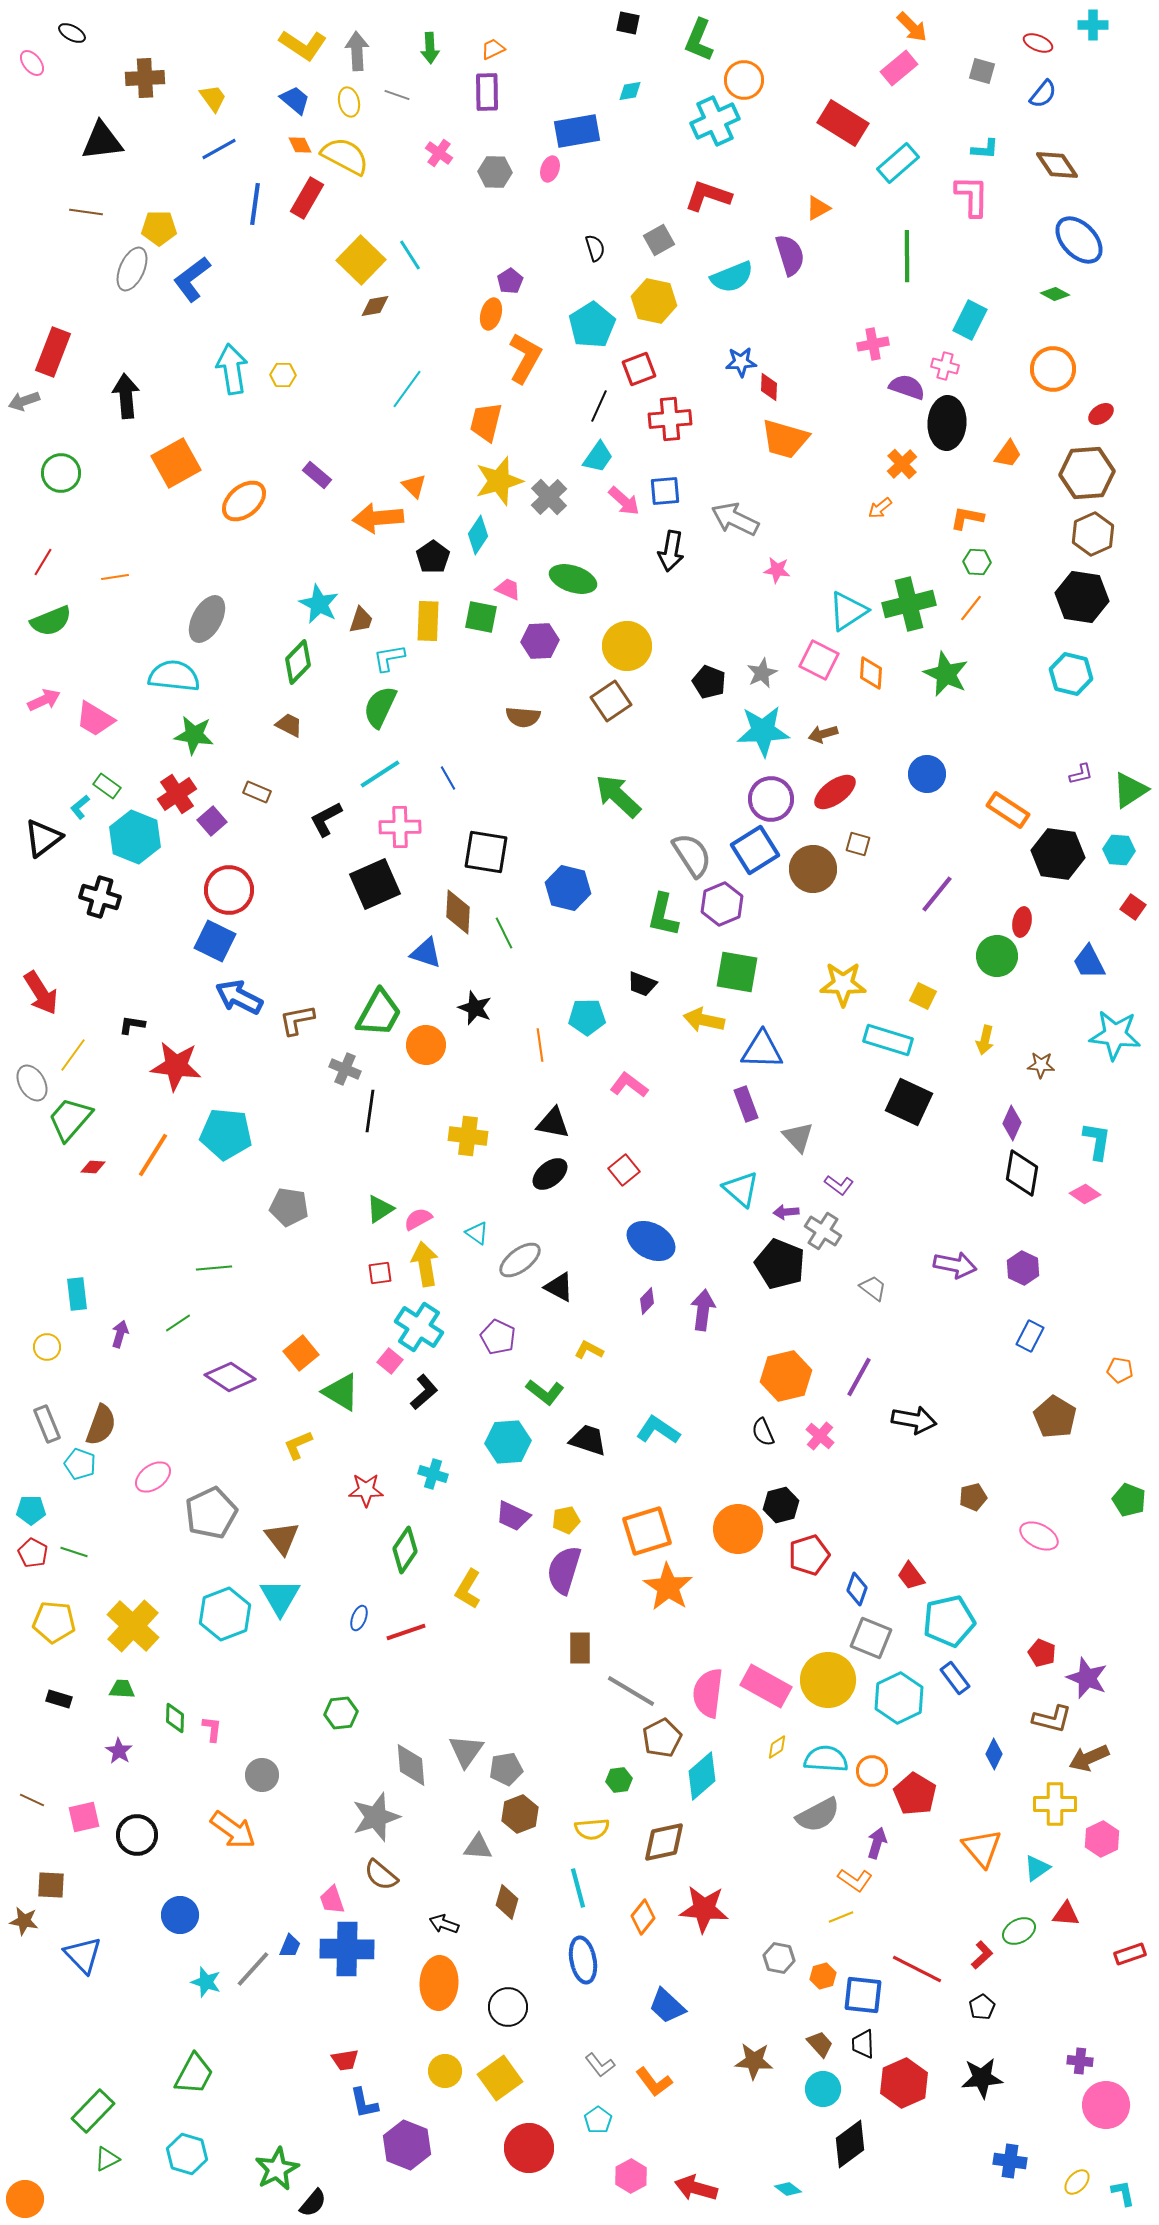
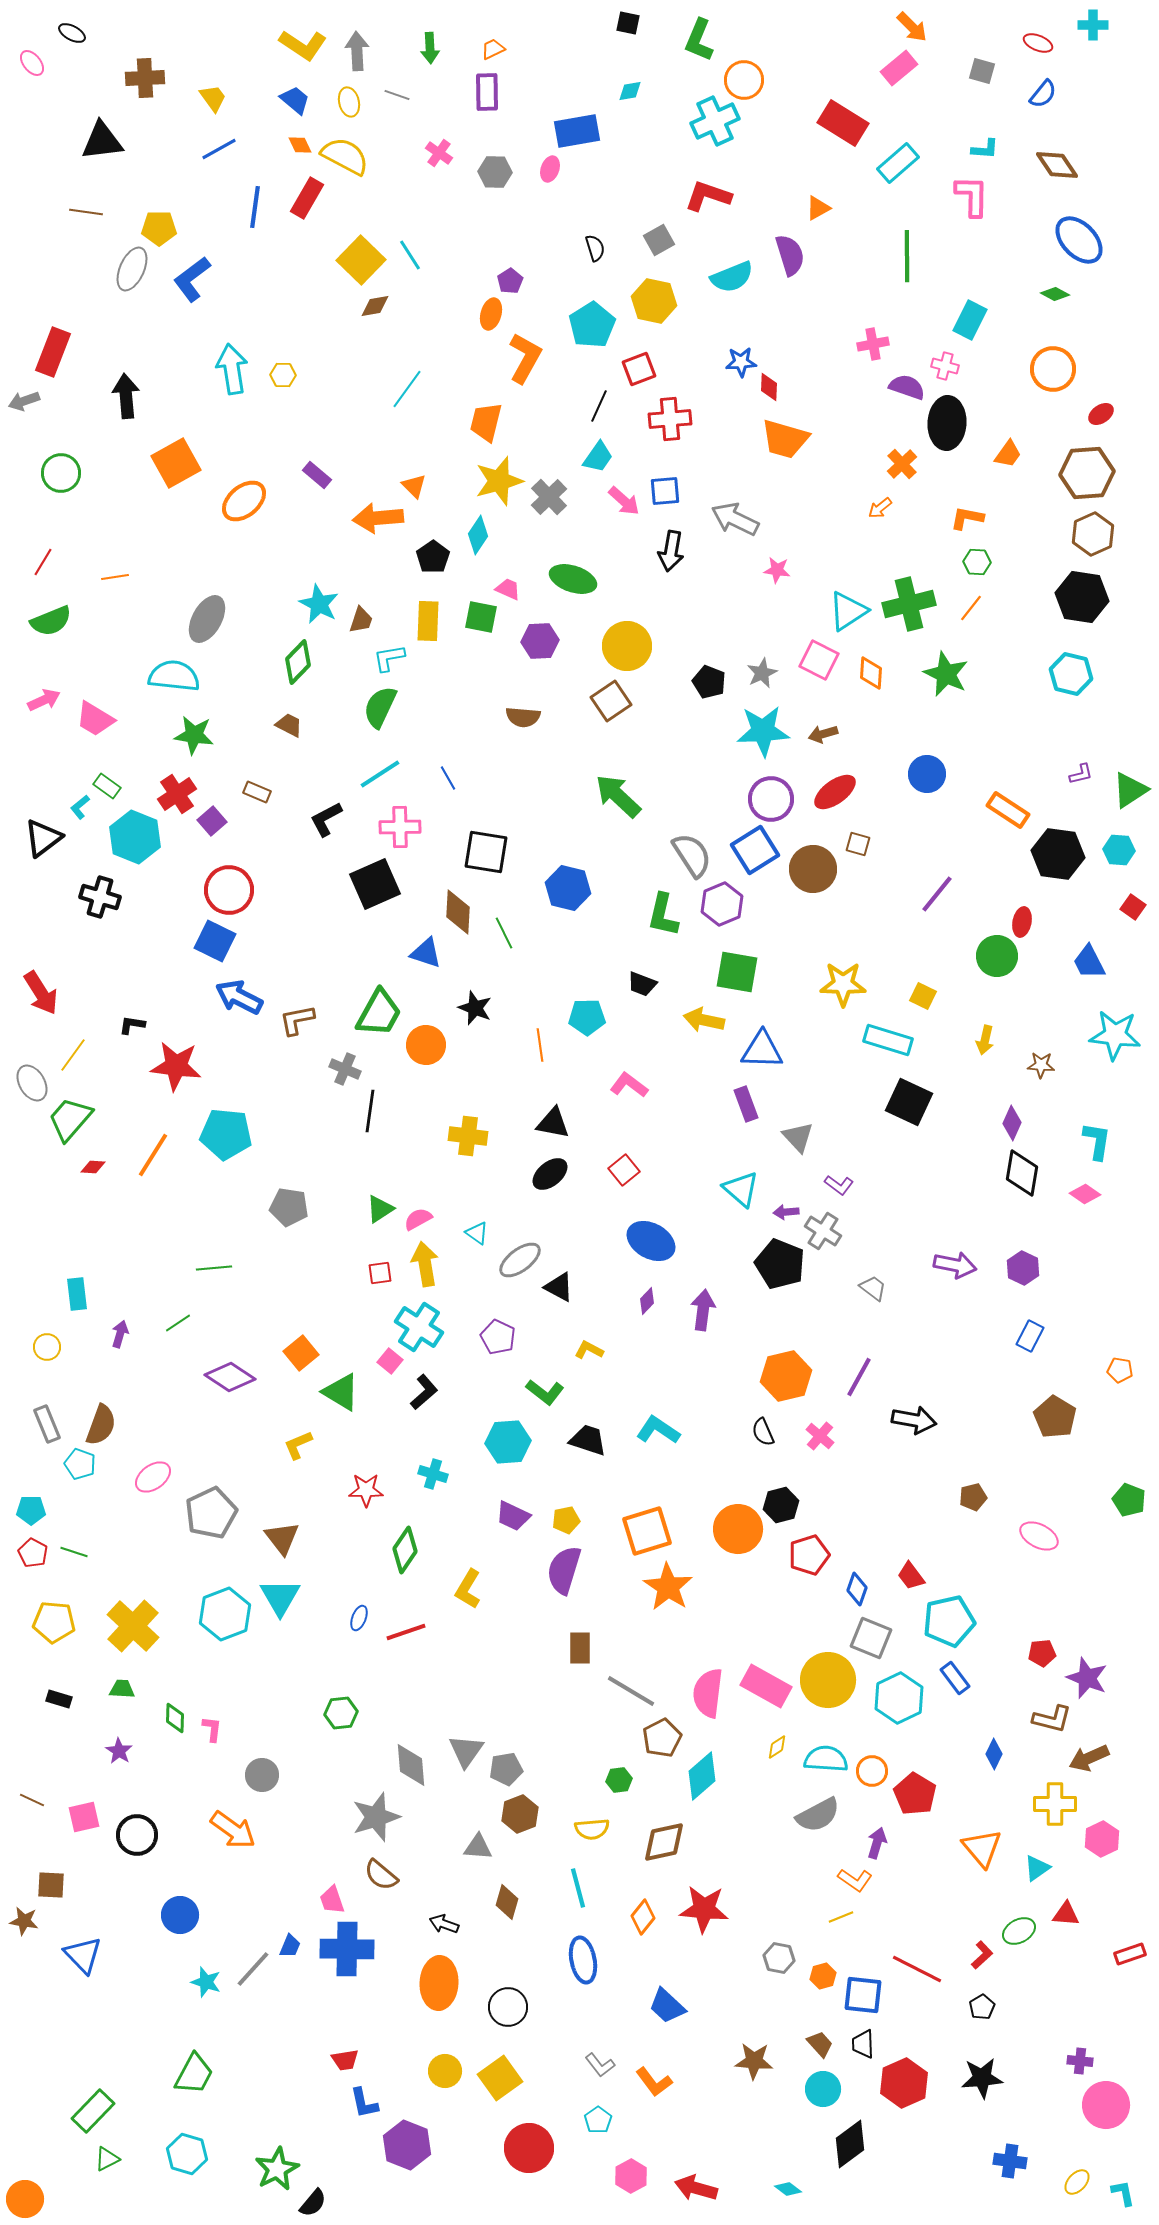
blue line at (255, 204): moved 3 px down
red pentagon at (1042, 1653): rotated 28 degrees counterclockwise
